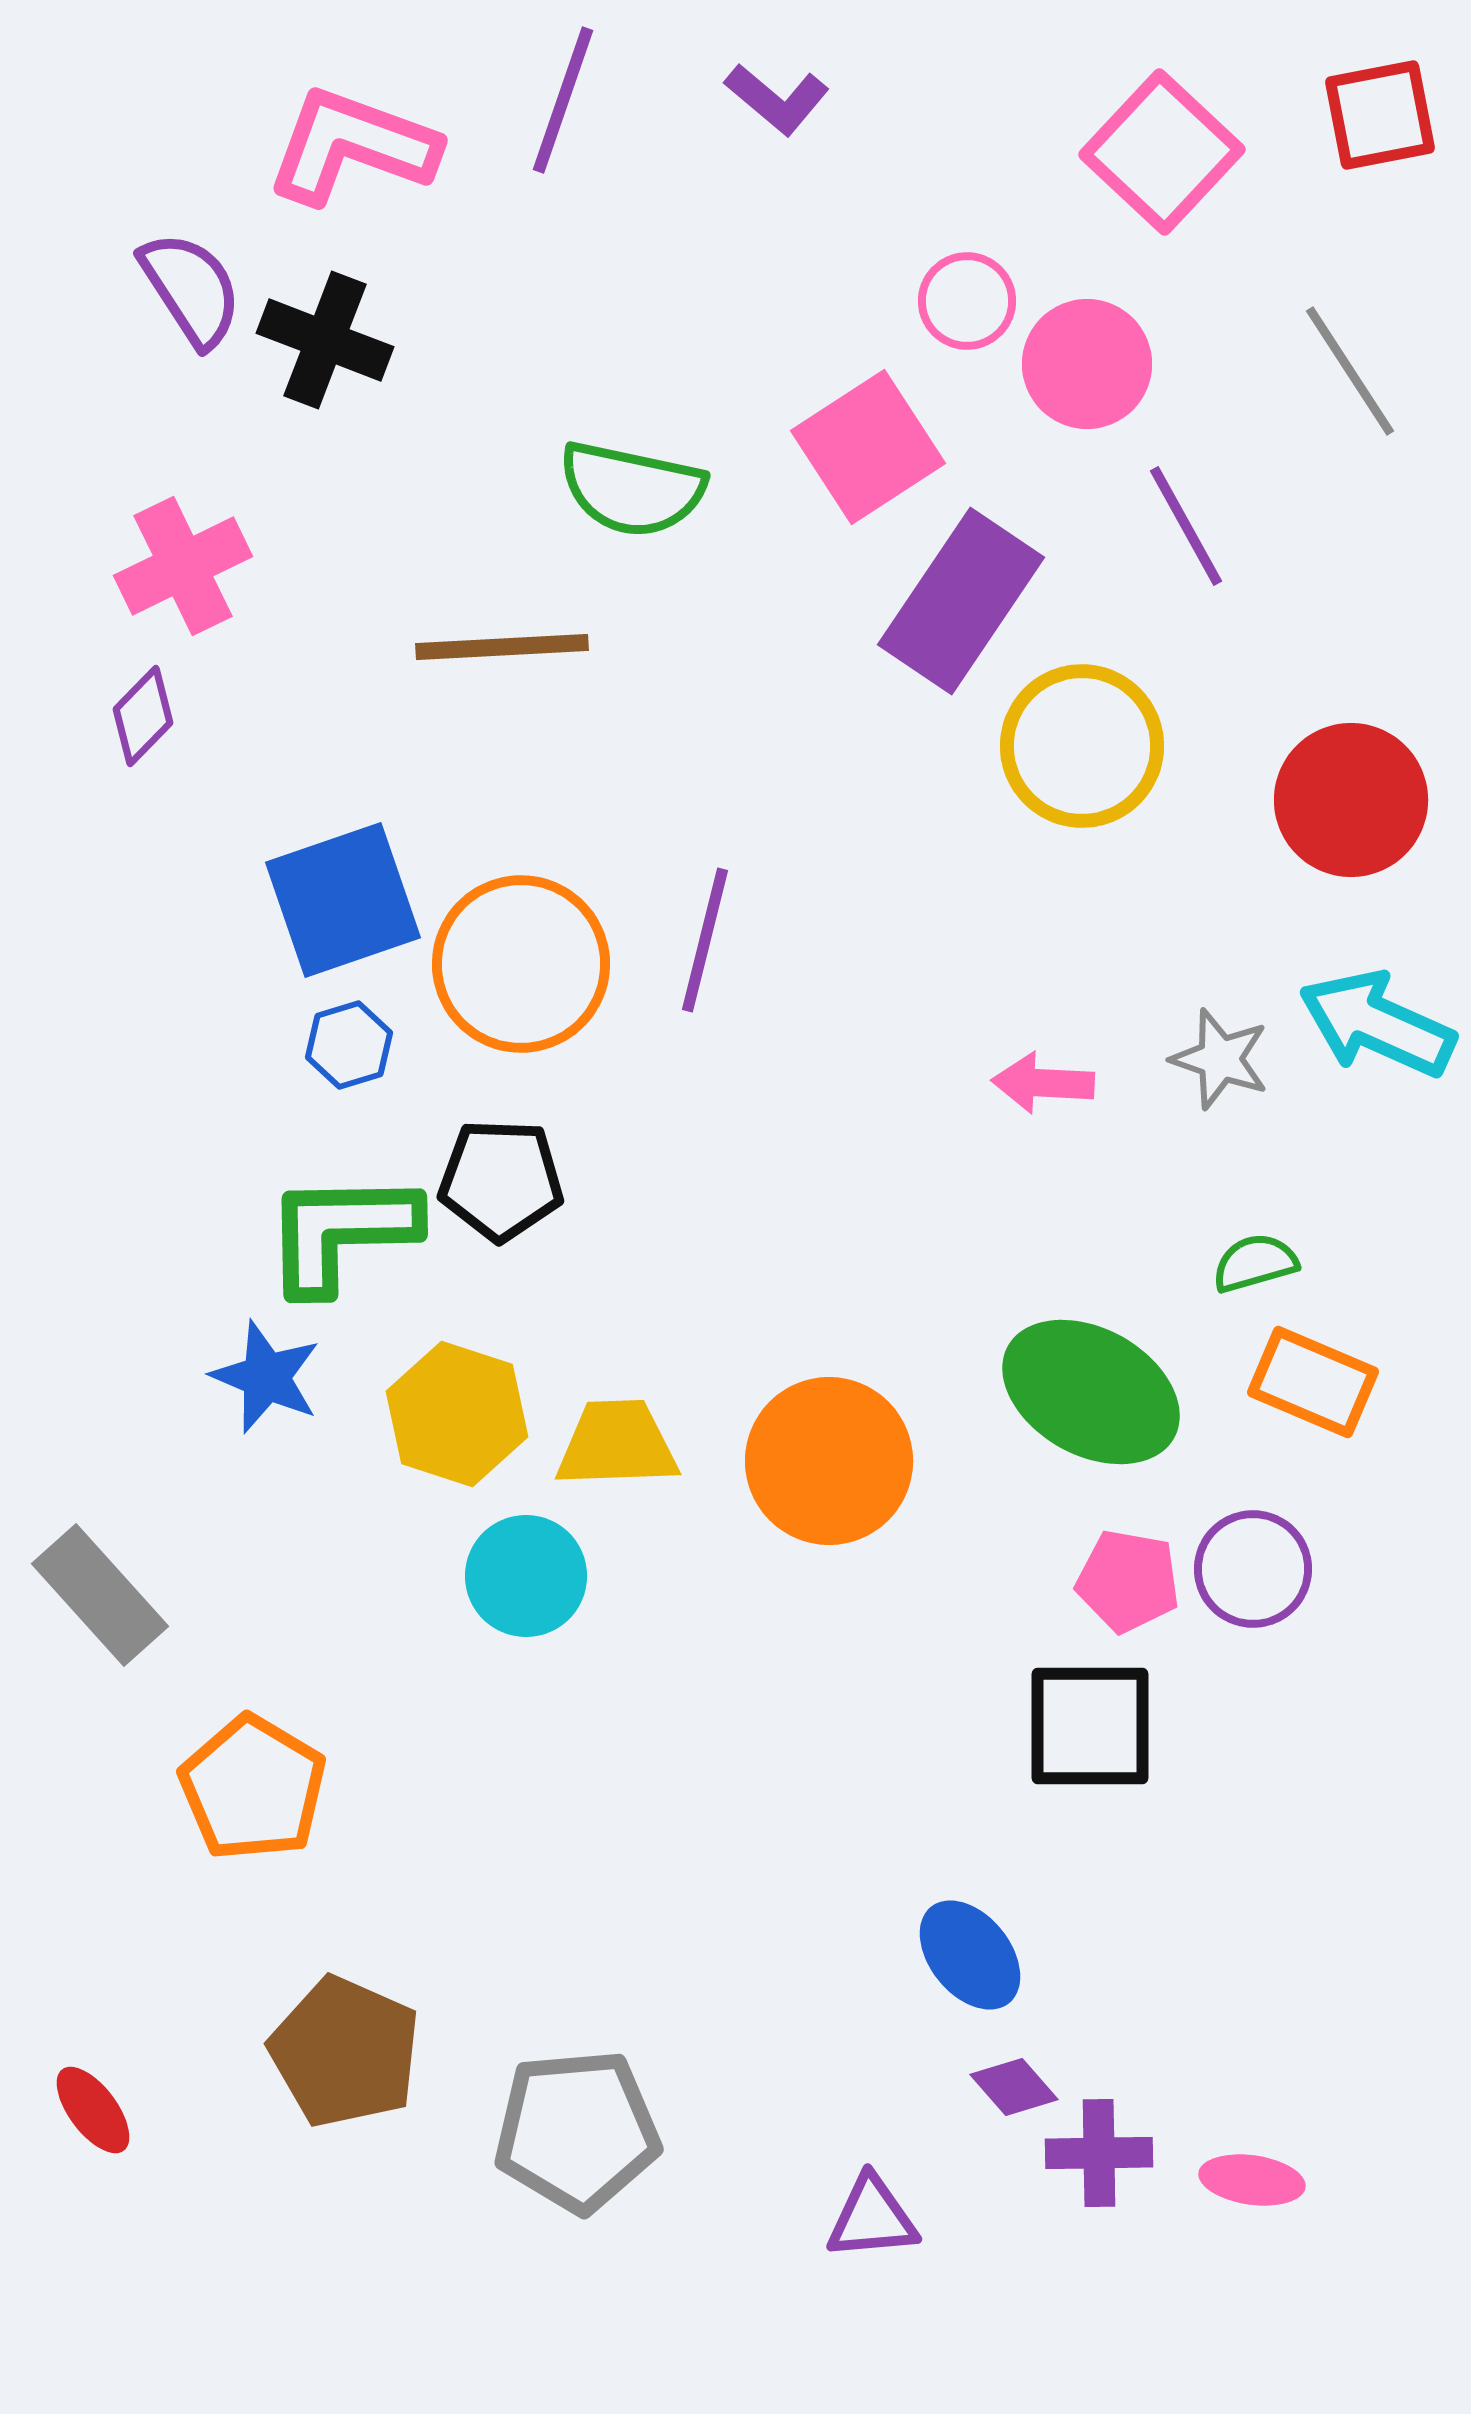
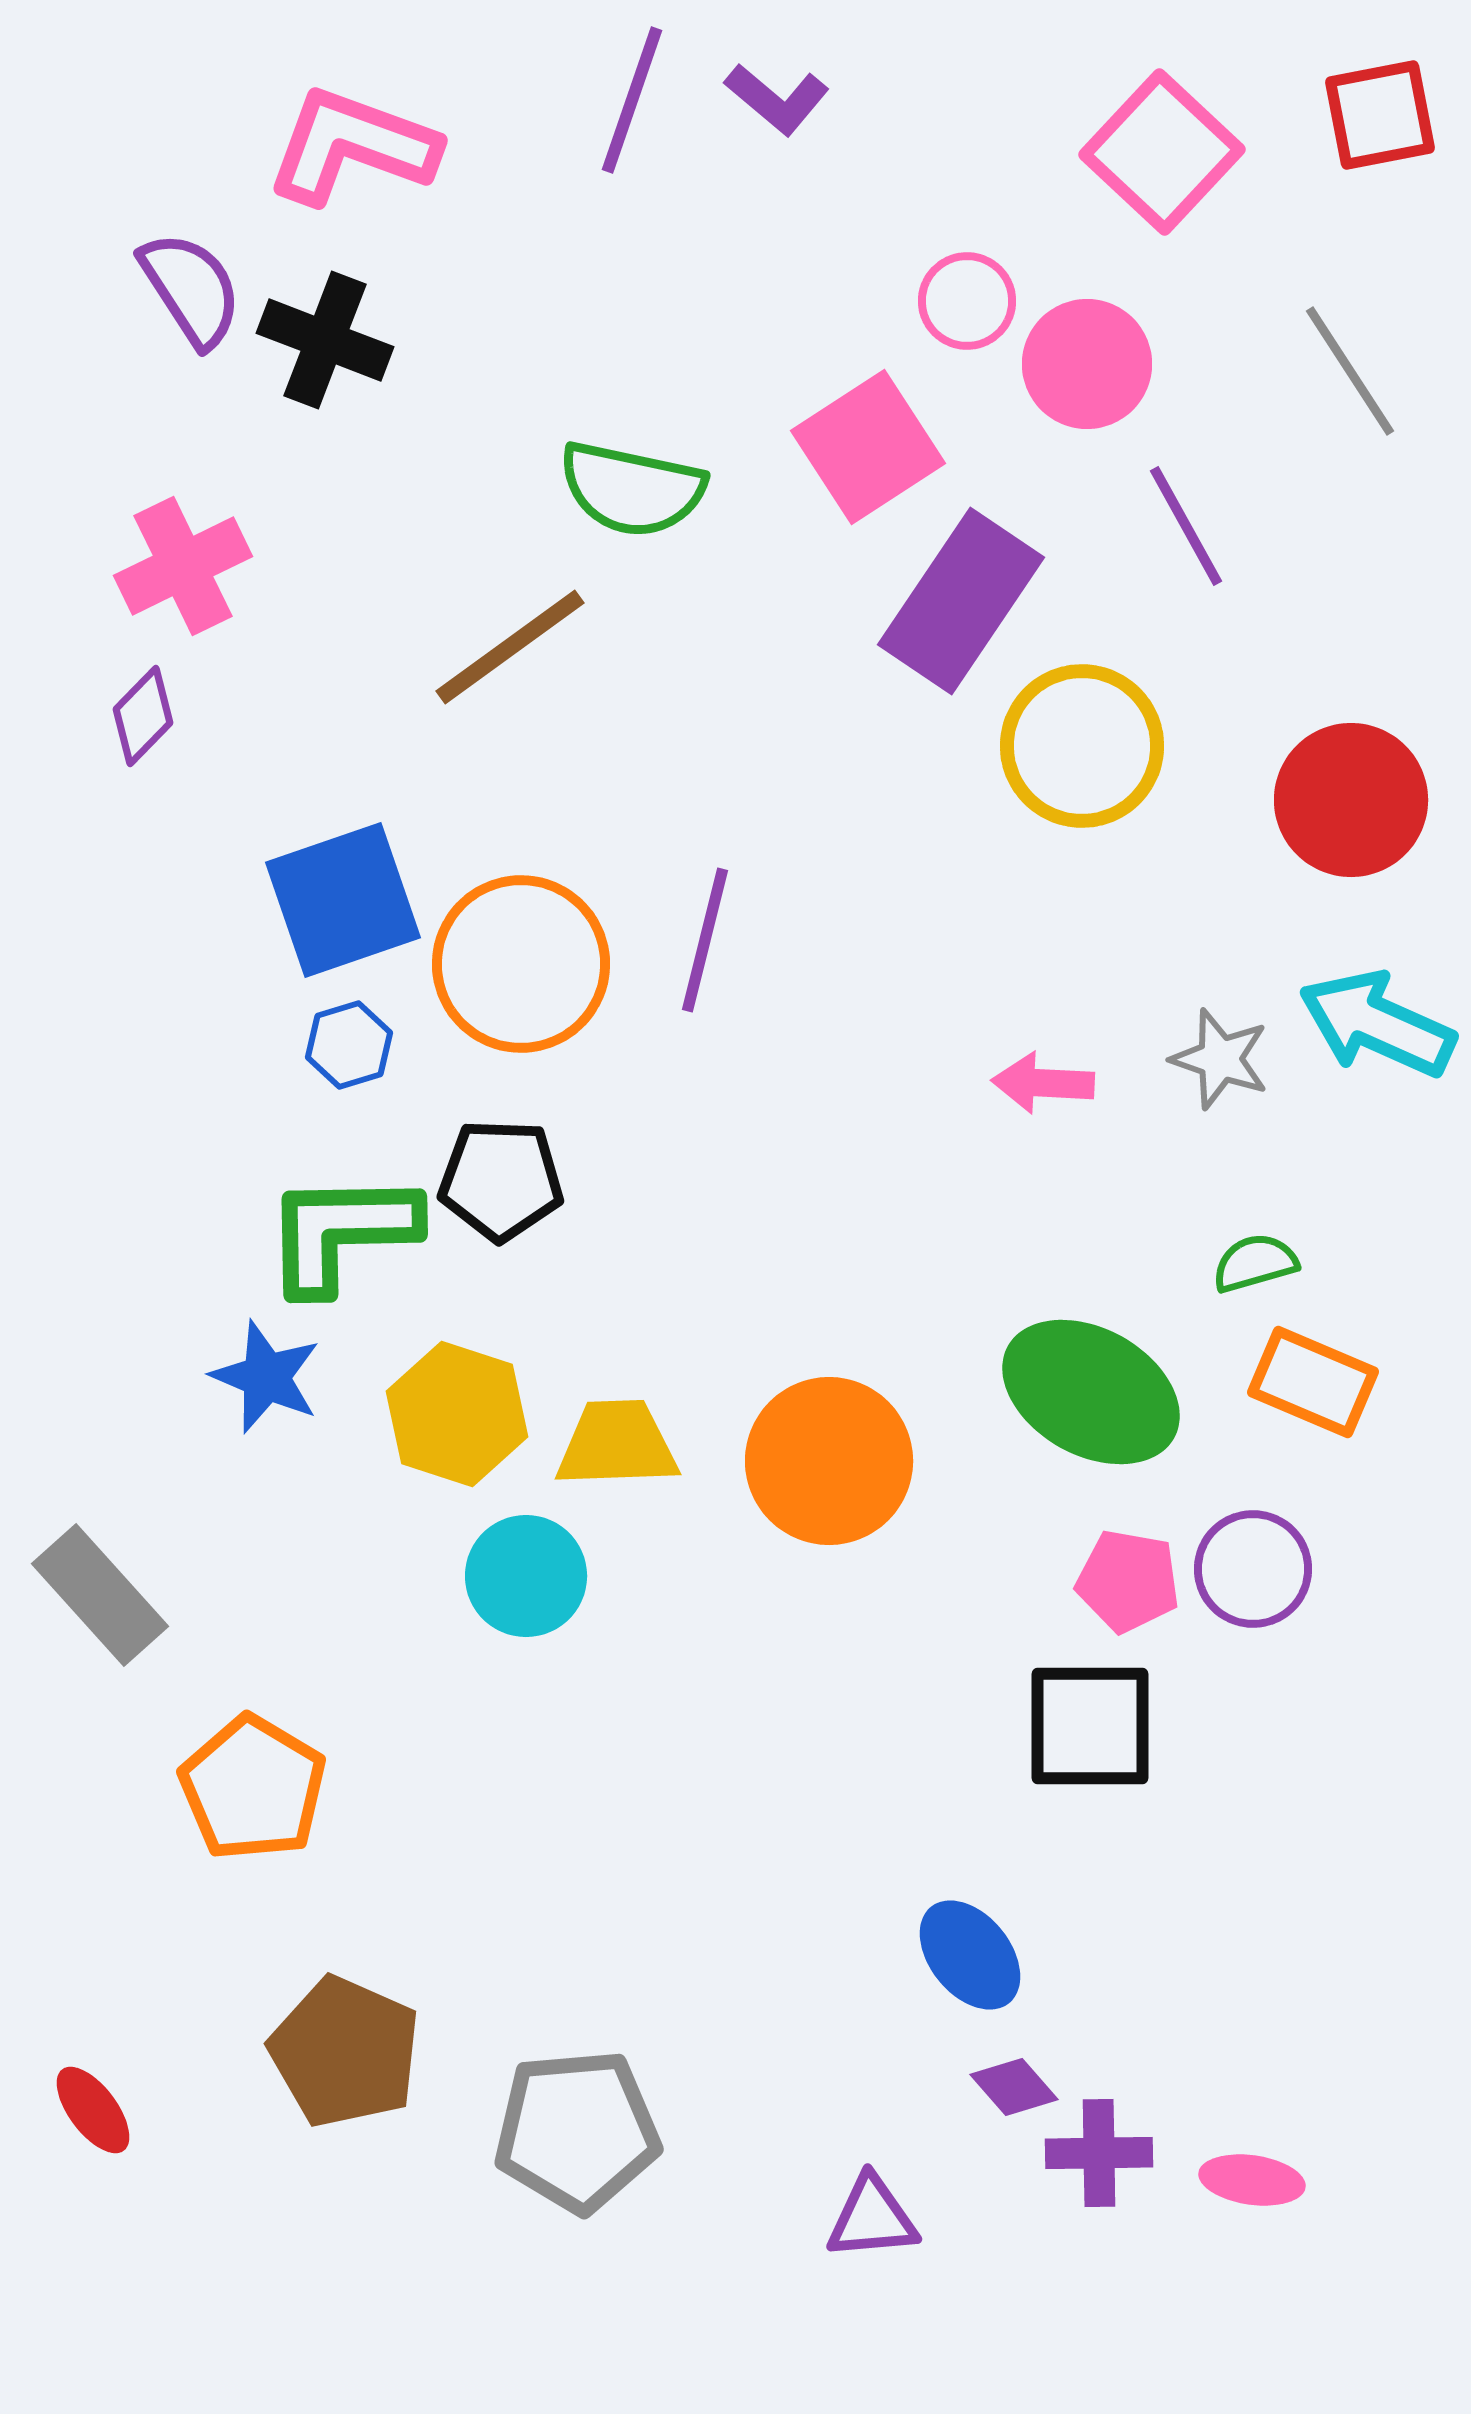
purple line at (563, 100): moved 69 px right
brown line at (502, 647): moved 8 px right; rotated 33 degrees counterclockwise
